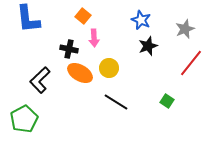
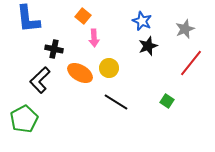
blue star: moved 1 px right, 1 px down
black cross: moved 15 px left
